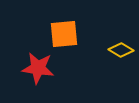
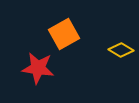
orange square: rotated 24 degrees counterclockwise
